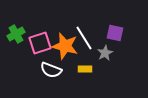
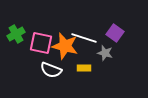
purple square: rotated 24 degrees clockwise
white line: rotated 40 degrees counterclockwise
pink square: moved 1 px right; rotated 30 degrees clockwise
gray star: rotated 28 degrees counterclockwise
yellow rectangle: moved 1 px left, 1 px up
